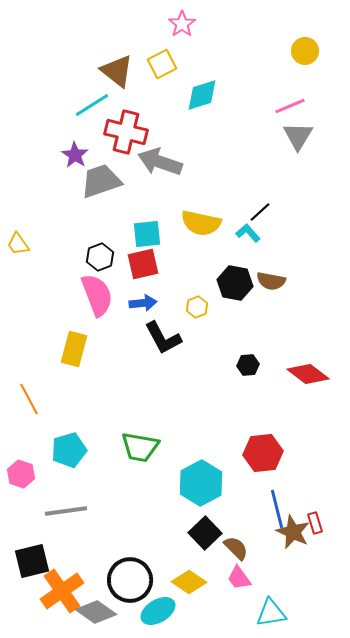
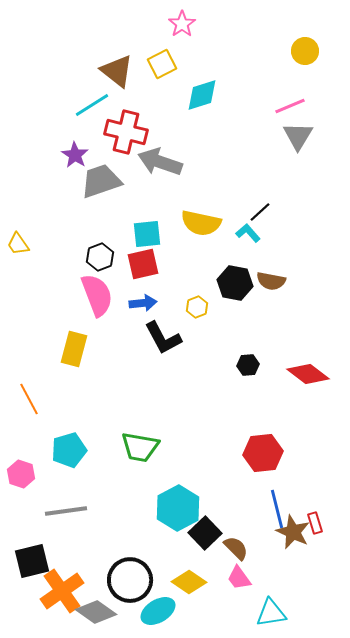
cyan hexagon at (201, 483): moved 23 px left, 25 px down
